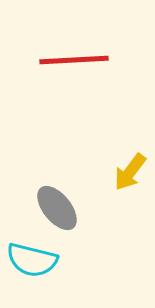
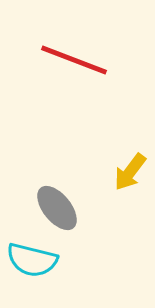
red line: rotated 24 degrees clockwise
